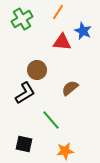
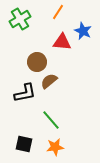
green cross: moved 2 px left
brown circle: moved 8 px up
brown semicircle: moved 21 px left, 7 px up
black L-shape: rotated 20 degrees clockwise
orange star: moved 10 px left, 4 px up
